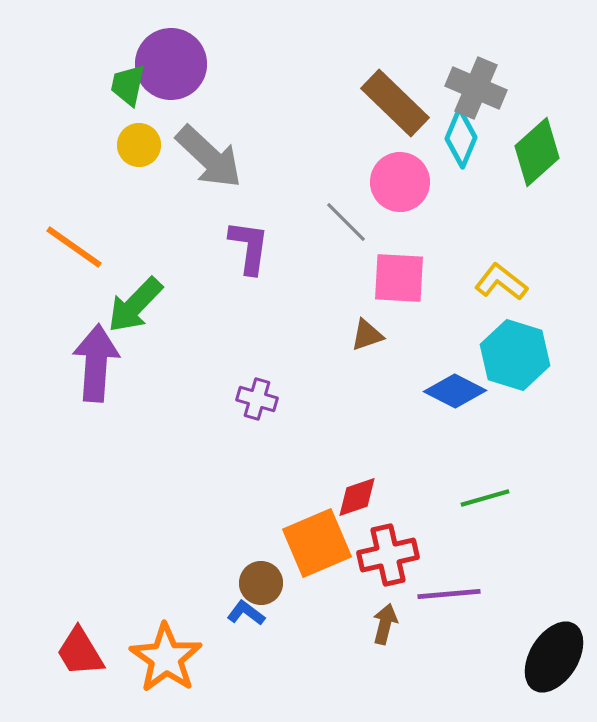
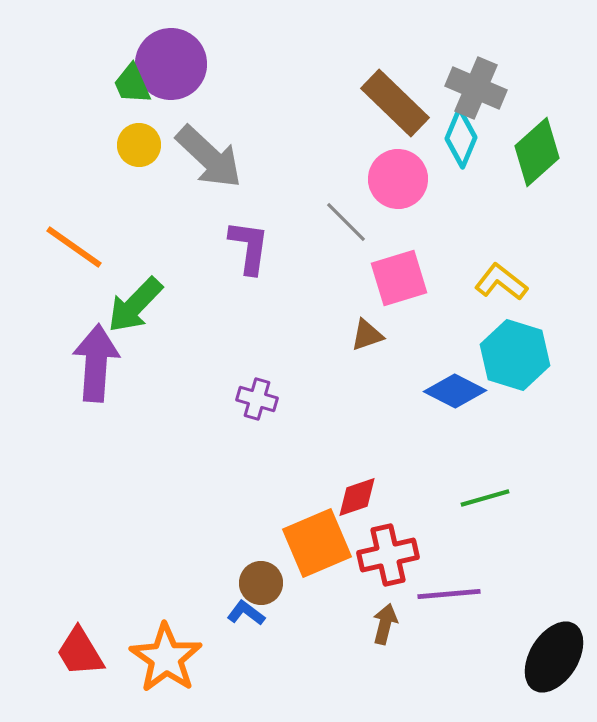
green trapezoid: moved 4 px right, 1 px up; rotated 36 degrees counterclockwise
pink circle: moved 2 px left, 3 px up
pink square: rotated 20 degrees counterclockwise
